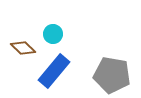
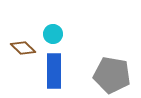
blue rectangle: rotated 40 degrees counterclockwise
